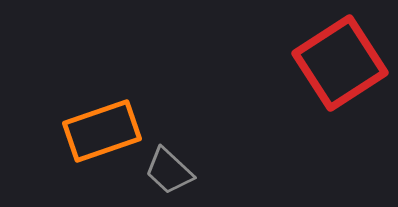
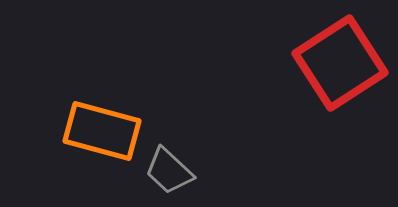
orange rectangle: rotated 34 degrees clockwise
